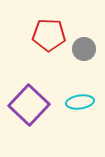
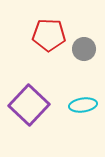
cyan ellipse: moved 3 px right, 3 px down
